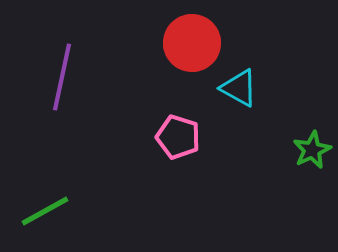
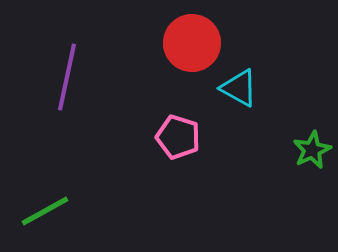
purple line: moved 5 px right
